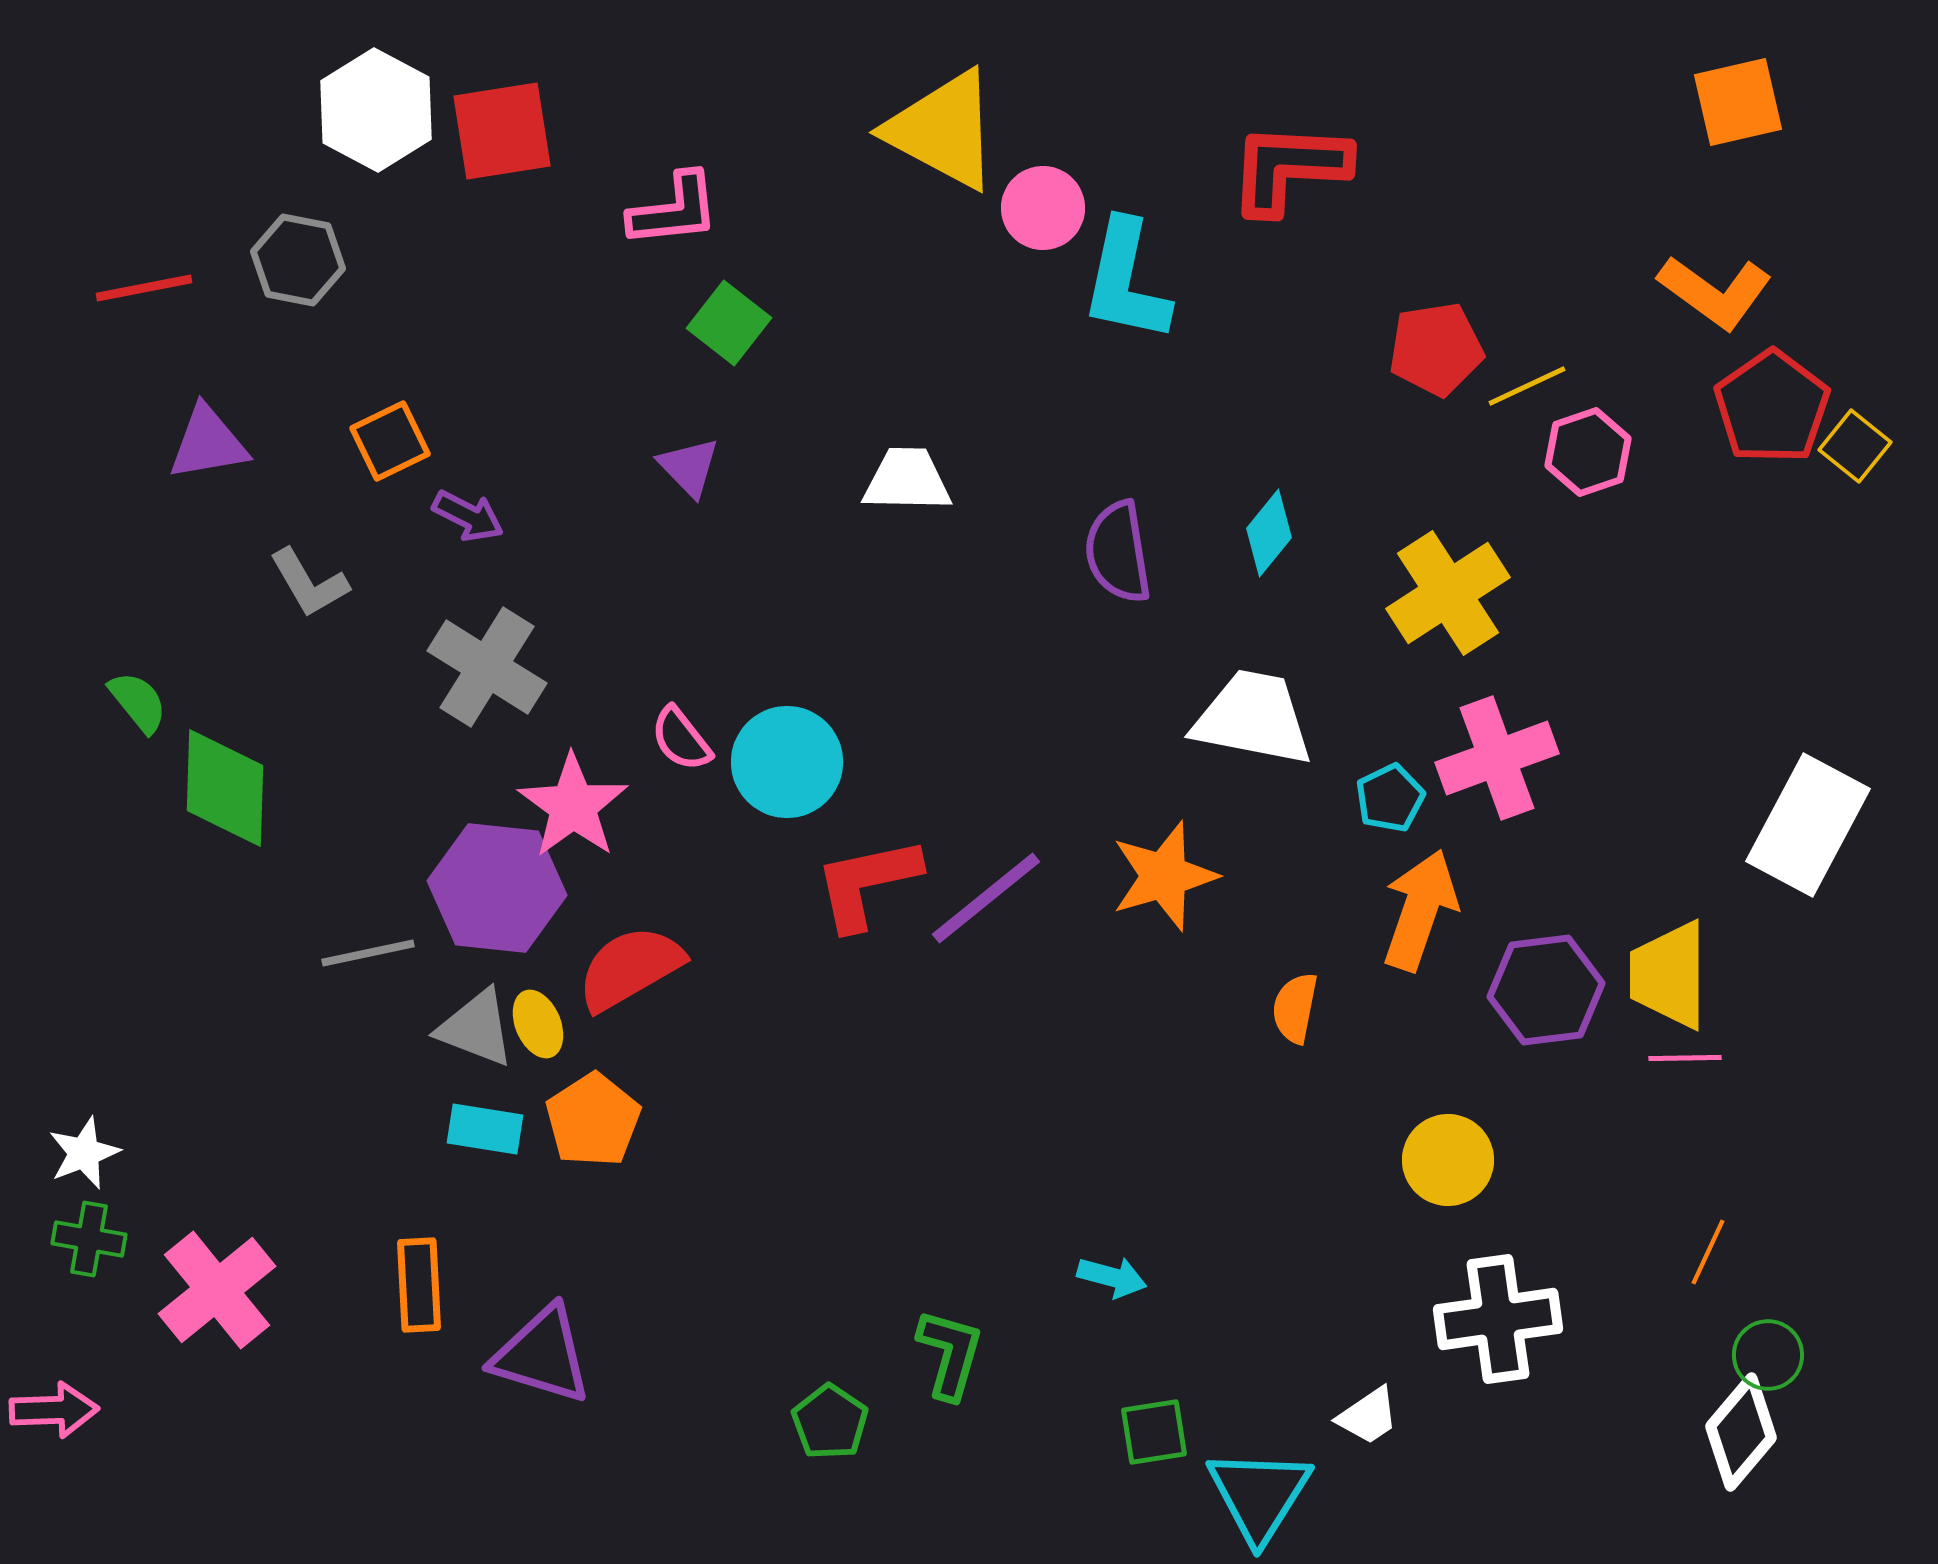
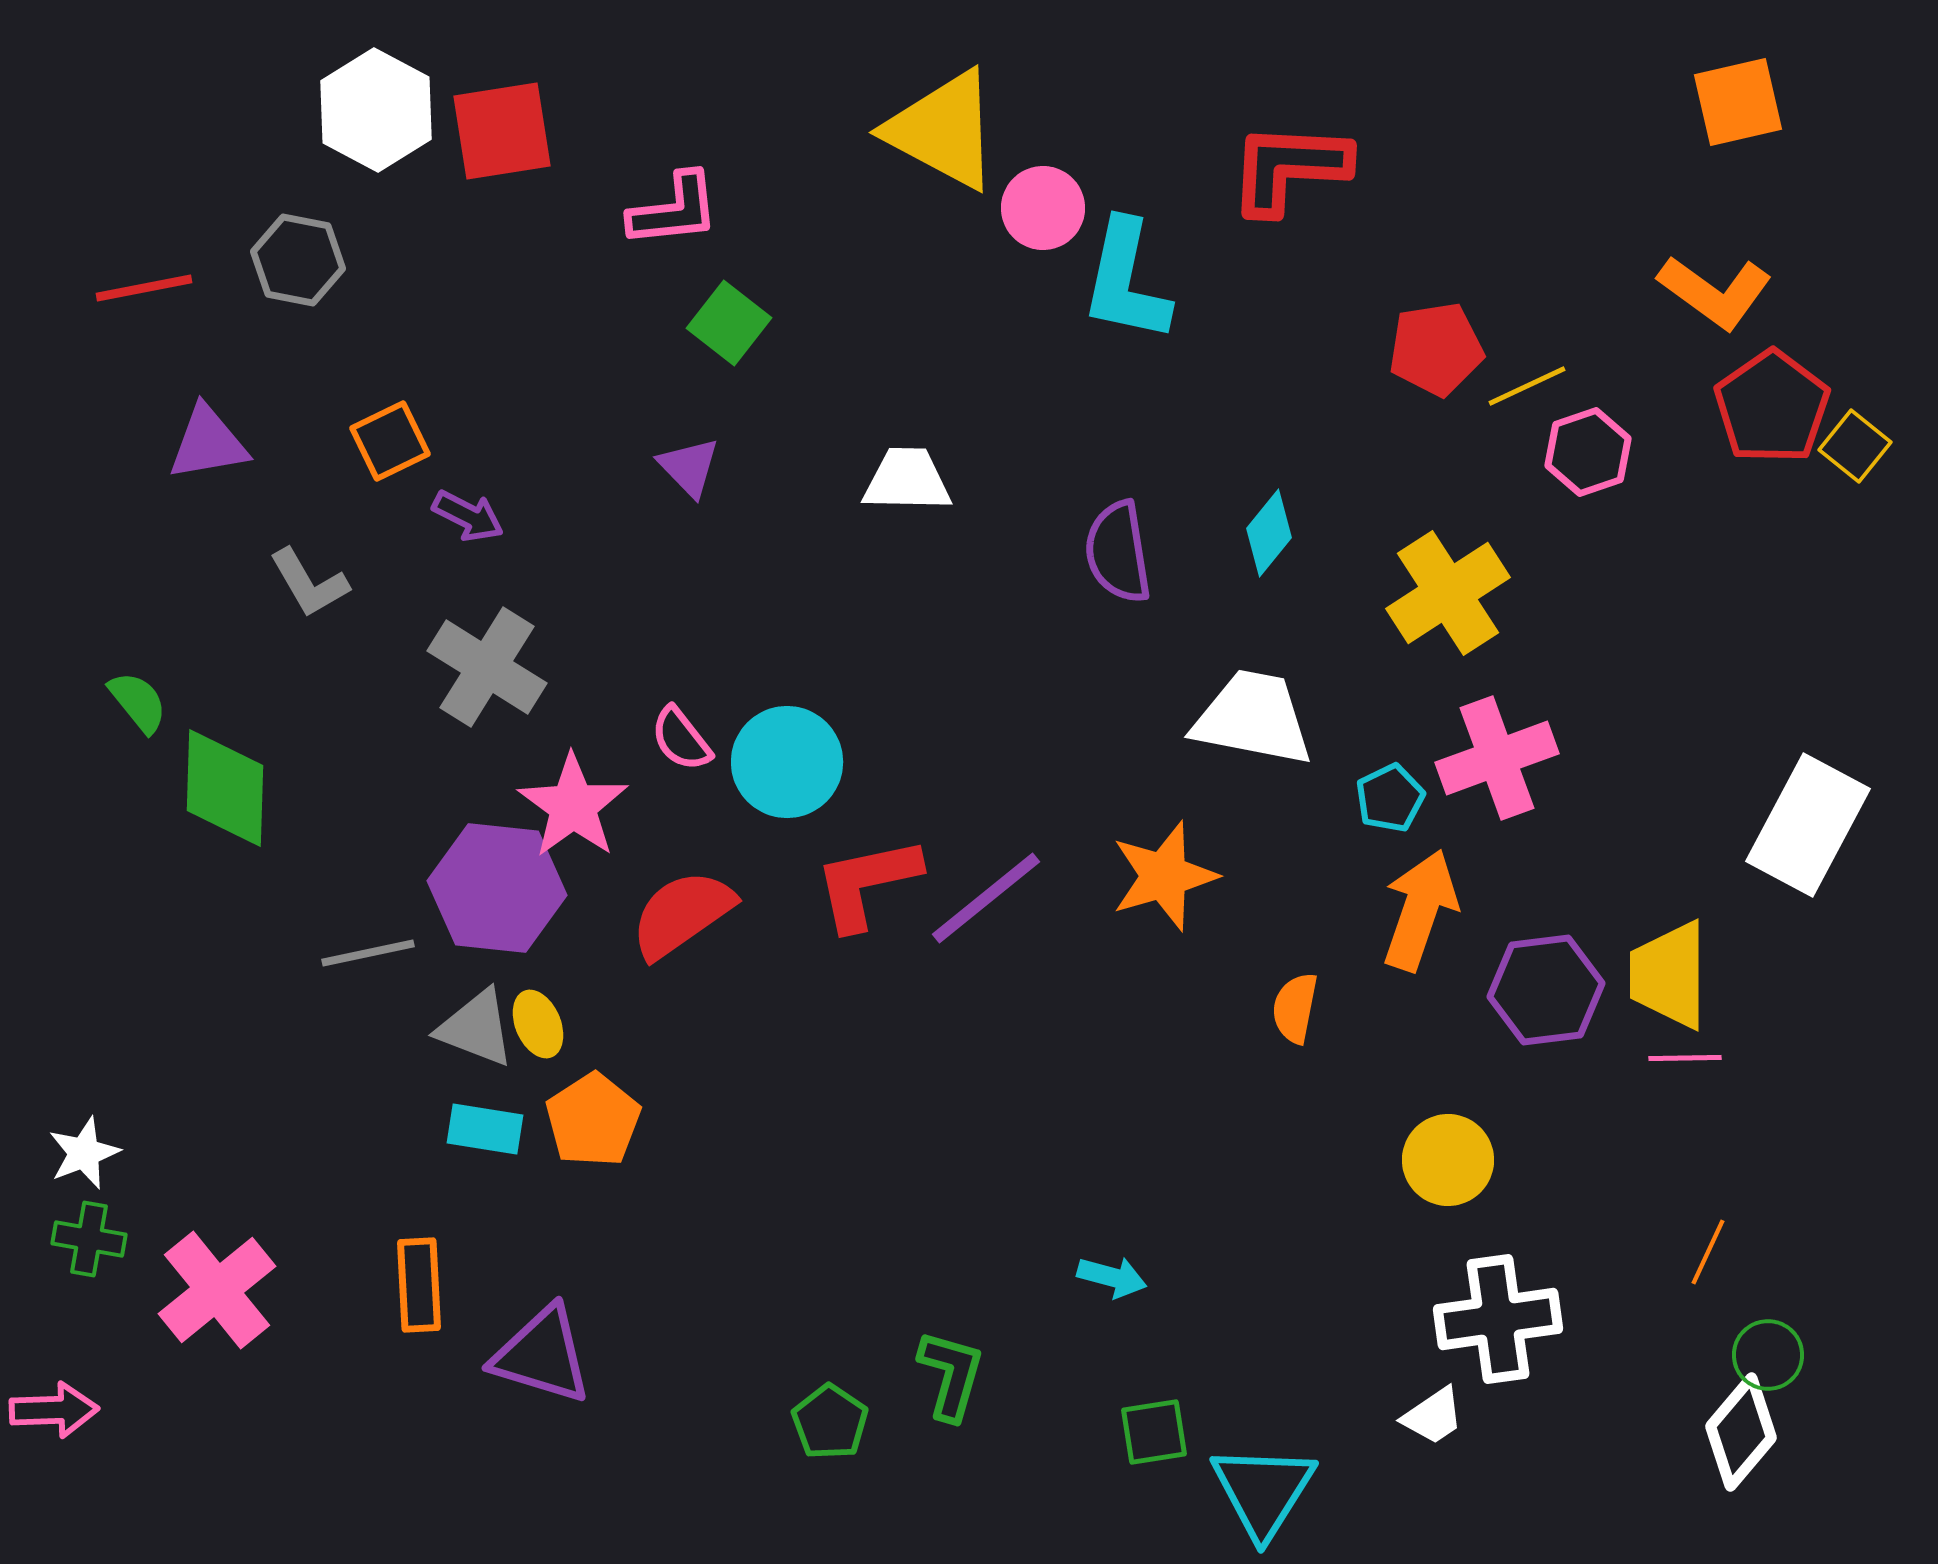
red semicircle at (630, 968): moved 52 px right, 54 px up; rotated 5 degrees counterclockwise
green L-shape at (950, 1354): moved 1 px right, 21 px down
white trapezoid at (1368, 1416): moved 65 px right
cyan triangle at (1259, 1495): moved 4 px right, 4 px up
